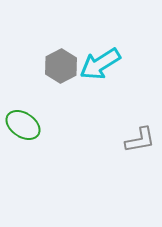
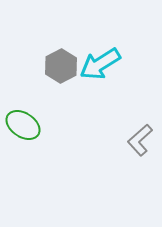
gray L-shape: rotated 148 degrees clockwise
